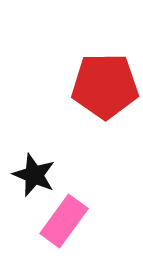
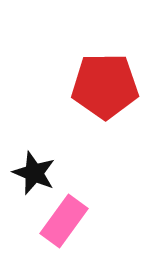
black star: moved 2 px up
